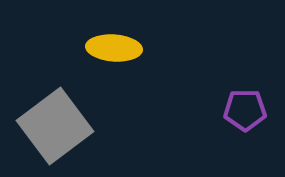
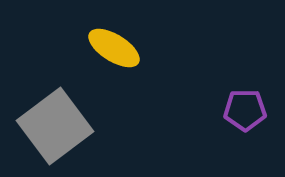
yellow ellipse: rotated 28 degrees clockwise
